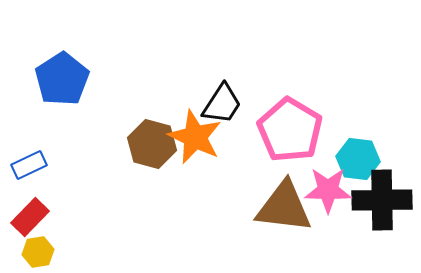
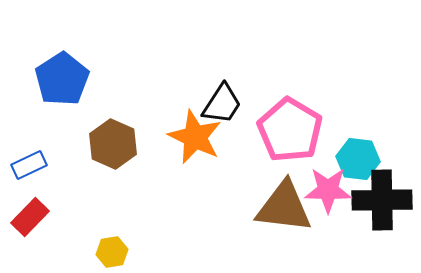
brown hexagon: moved 39 px left; rotated 9 degrees clockwise
yellow hexagon: moved 74 px right
